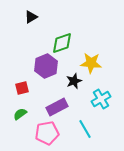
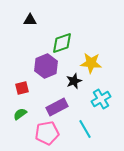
black triangle: moved 1 px left, 3 px down; rotated 32 degrees clockwise
